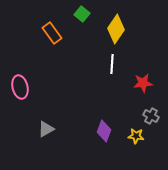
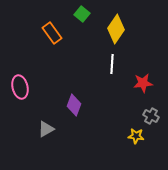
purple diamond: moved 30 px left, 26 px up
